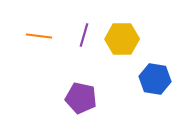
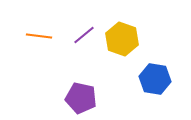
purple line: rotated 35 degrees clockwise
yellow hexagon: rotated 20 degrees clockwise
